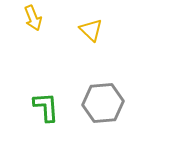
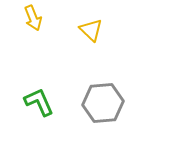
green L-shape: moved 7 px left, 5 px up; rotated 20 degrees counterclockwise
